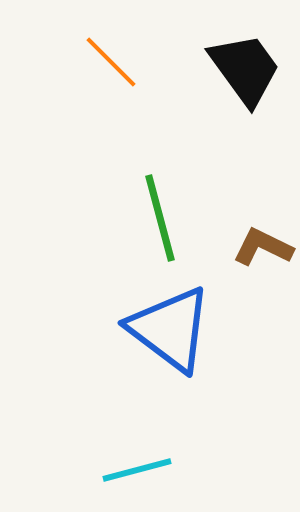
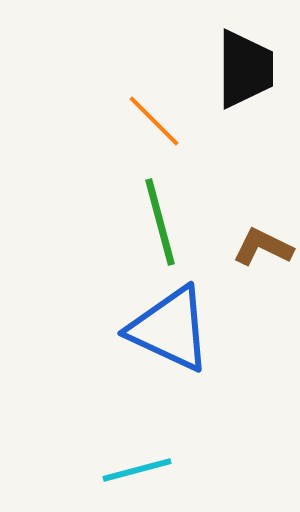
orange line: moved 43 px right, 59 px down
black trapezoid: rotated 36 degrees clockwise
green line: moved 4 px down
blue triangle: rotated 12 degrees counterclockwise
